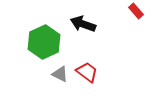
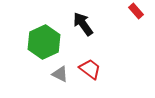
black arrow: rotated 35 degrees clockwise
red trapezoid: moved 3 px right, 3 px up
